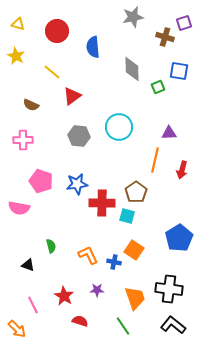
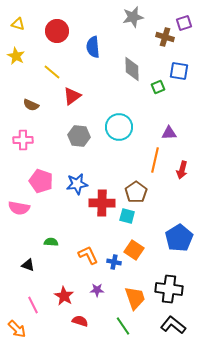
green semicircle: moved 4 px up; rotated 72 degrees counterclockwise
